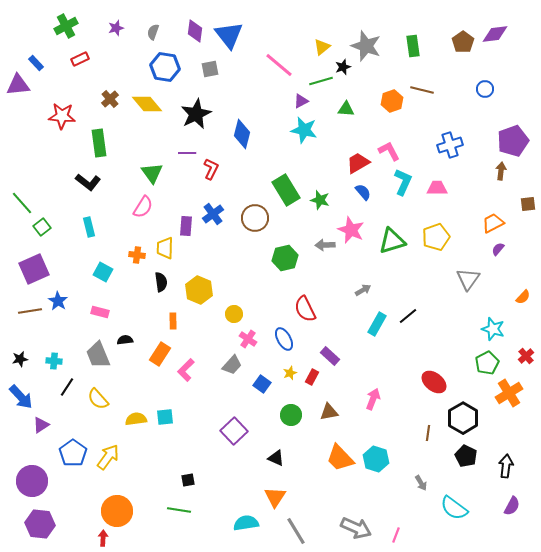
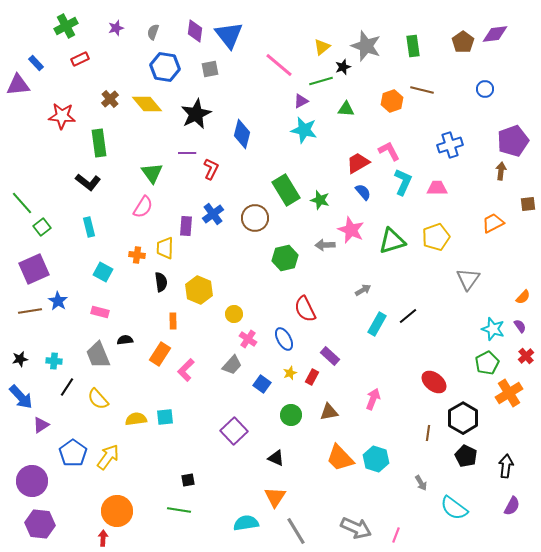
purple semicircle at (498, 249): moved 22 px right, 77 px down; rotated 104 degrees clockwise
